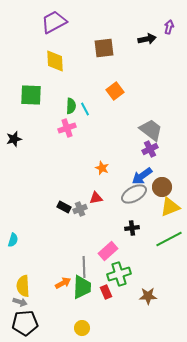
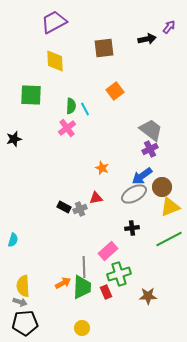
purple arrow: rotated 24 degrees clockwise
pink cross: rotated 18 degrees counterclockwise
